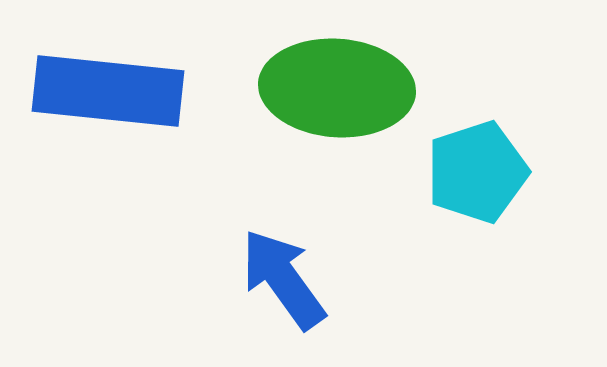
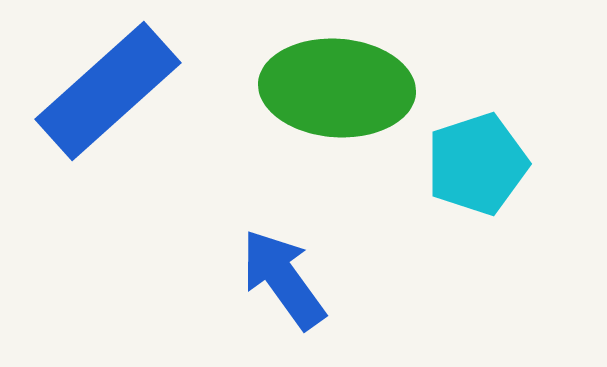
blue rectangle: rotated 48 degrees counterclockwise
cyan pentagon: moved 8 px up
